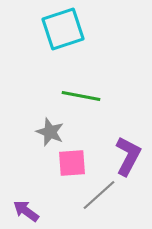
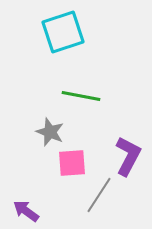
cyan square: moved 3 px down
gray line: rotated 15 degrees counterclockwise
